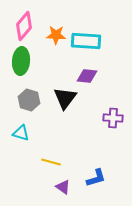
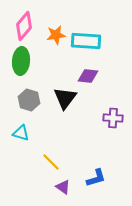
orange star: rotated 12 degrees counterclockwise
purple diamond: moved 1 px right
yellow line: rotated 30 degrees clockwise
